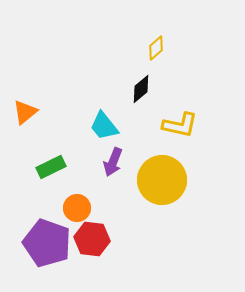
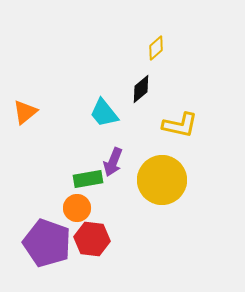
cyan trapezoid: moved 13 px up
green rectangle: moved 37 px right, 12 px down; rotated 16 degrees clockwise
